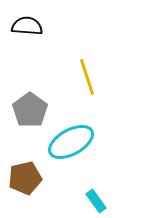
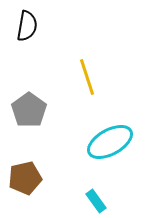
black semicircle: rotated 96 degrees clockwise
gray pentagon: moved 1 px left
cyan ellipse: moved 39 px right
